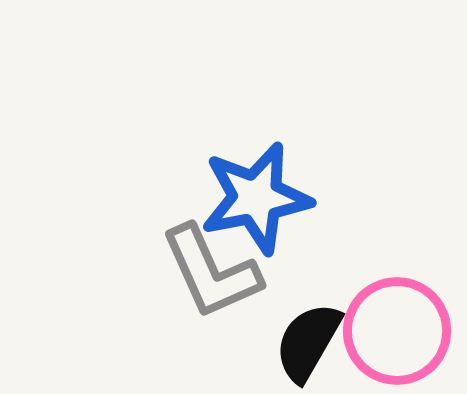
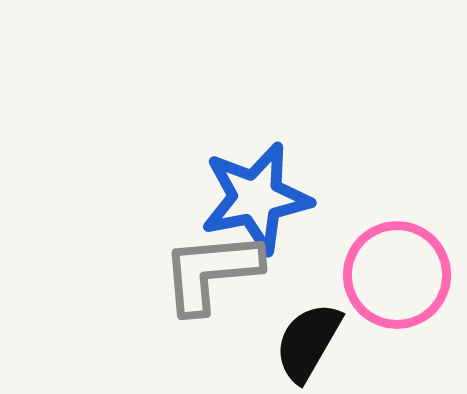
gray L-shape: rotated 109 degrees clockwise
pink circle: moved 56 px up
